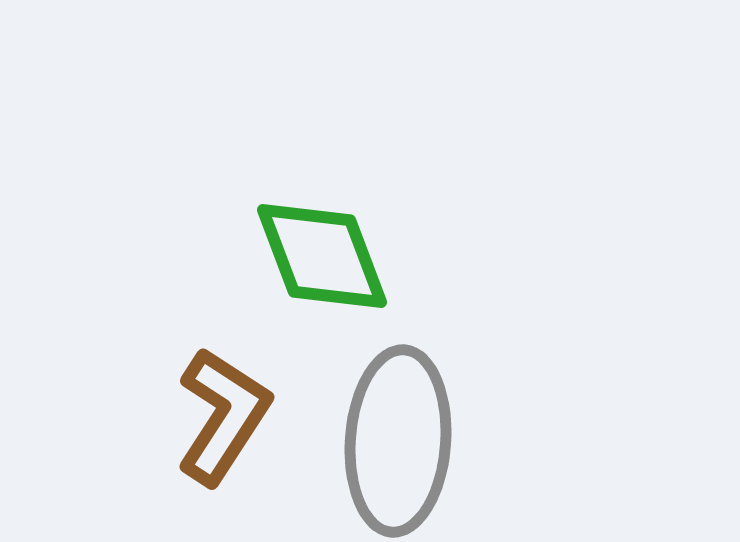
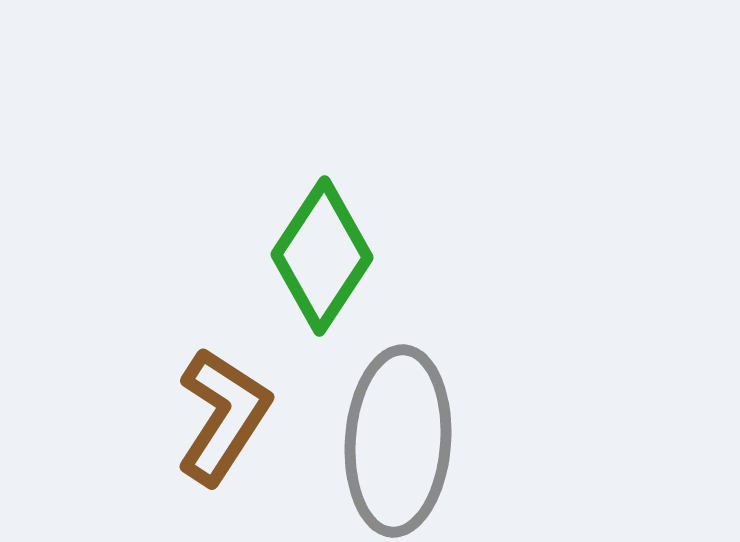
green diamond: rotated 54 degrees clockwise
